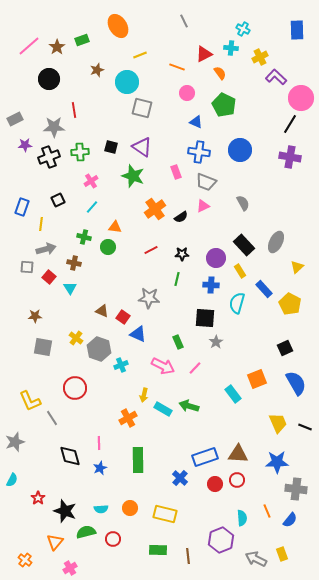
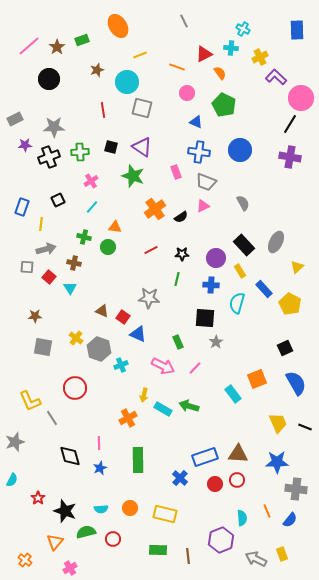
red line at (74, 110): moved 29 px right
